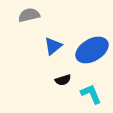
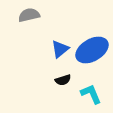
blue triangle: moved 7 px right, 3 px down
